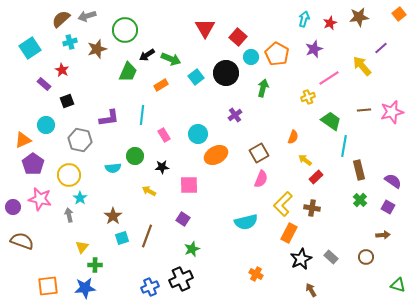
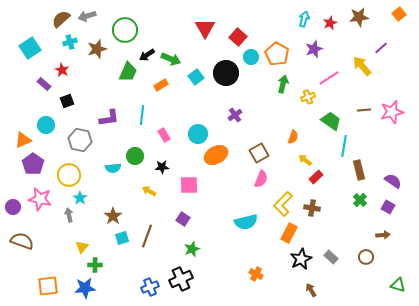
green arrow at (263, 88): moved 20 px right, 4 px up
